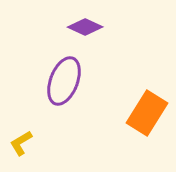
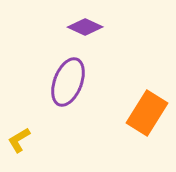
purple ellipse: moved 4 px right, 1 px down
yellow L-shape: moved 2 px left, 3 px up
